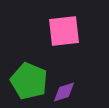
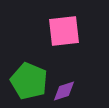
purple diamond: moved 1 px up
